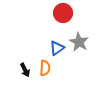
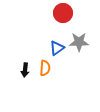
gray star: rotated 30 degrees counterclockwise
black arrow: rotated 32 degrees clockwise
